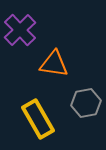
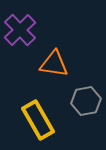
gray hexagon: moved 2 px up
yellow rectangle: moved 1 px down
